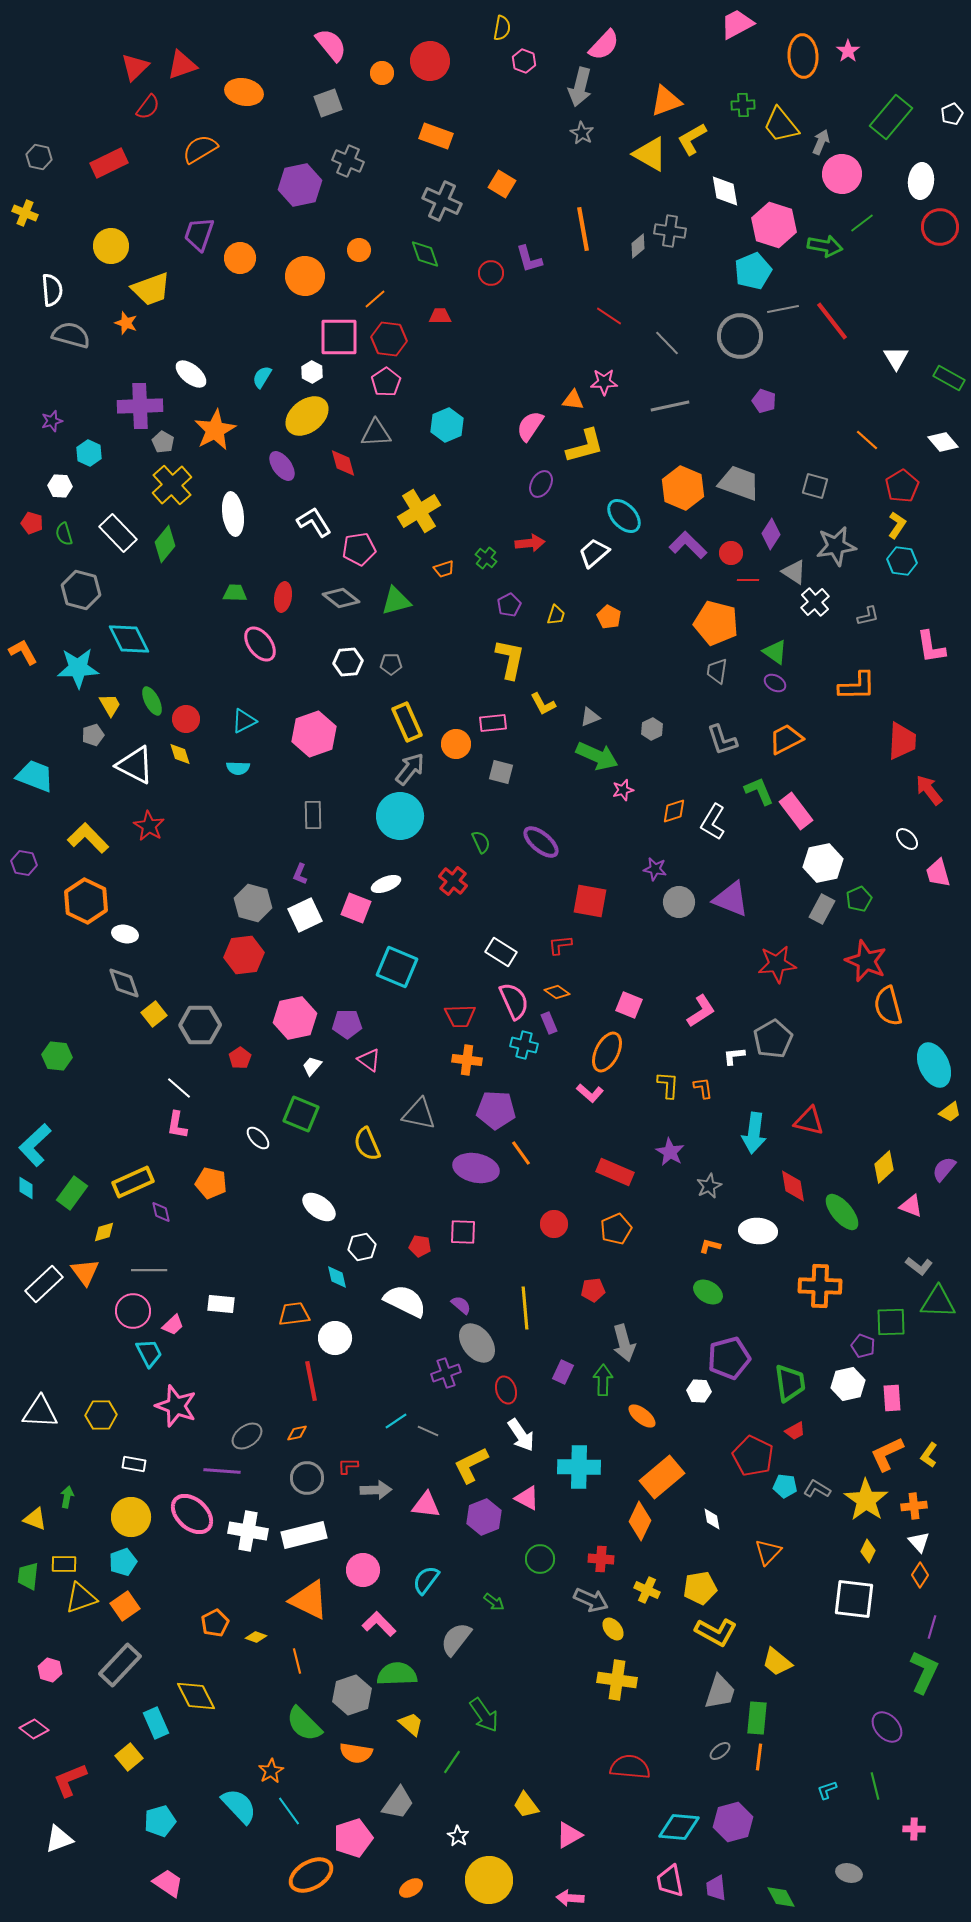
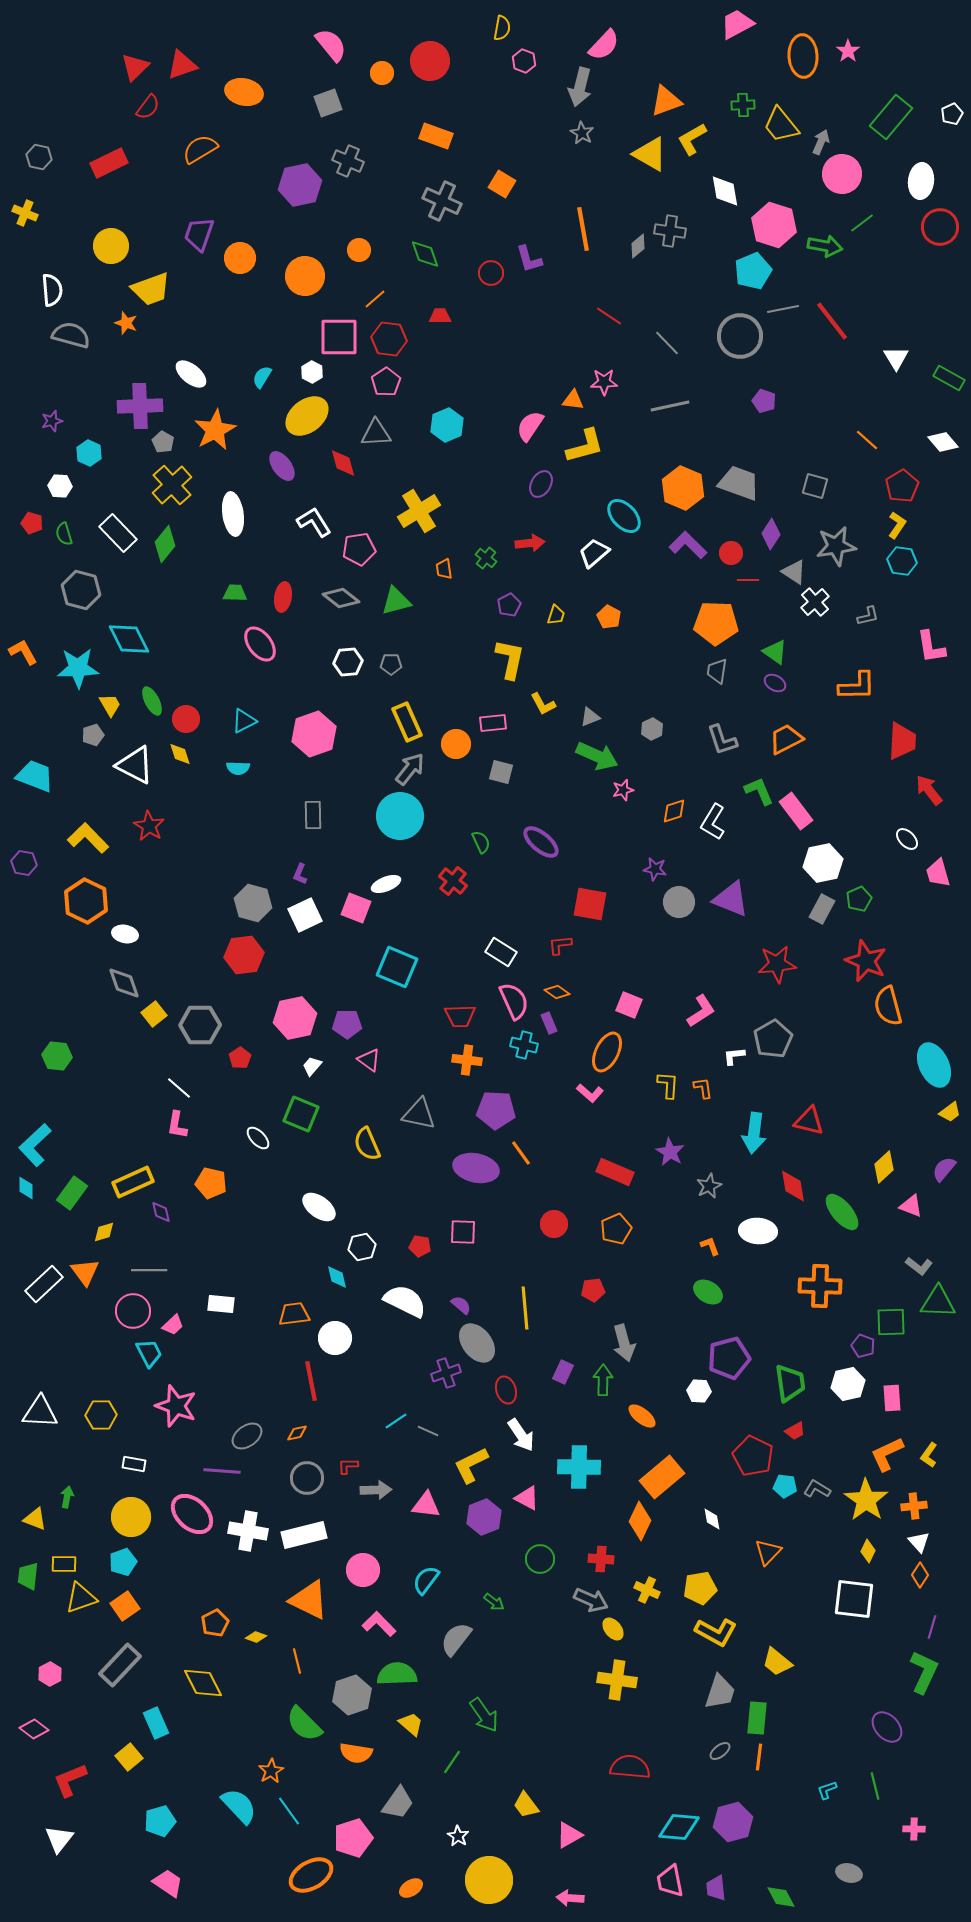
orange trapezoid at (444, 569): rotated 100 degrees clockwise
orange pentagon at (716, 623): rotated 12 degrees counterclockwise
red square at (590, 901): moved 3 px down
orange L-shape at (710, 1246): rotated 55 degrees clockwise
pink hexagon at (50, 1670): moved 4 px down; rotated 15 degrees clockwise
yellow diamond at (196, 1696): moved 7 px right, 13 px up
white triangle at (59, 1839): rotated 32 degrees counterclockwise
